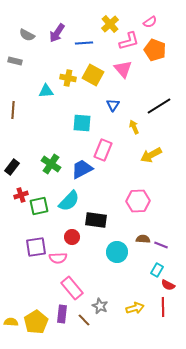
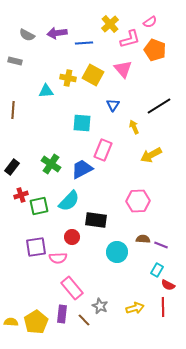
purple arrow at (57, 33): rotated 48 degrees clockwise
pink L-shape at (129, 41): moved 1 px right, 2 px up
